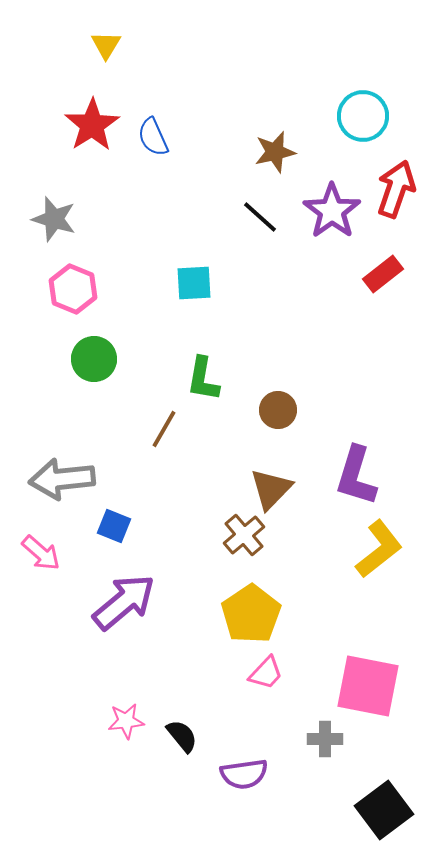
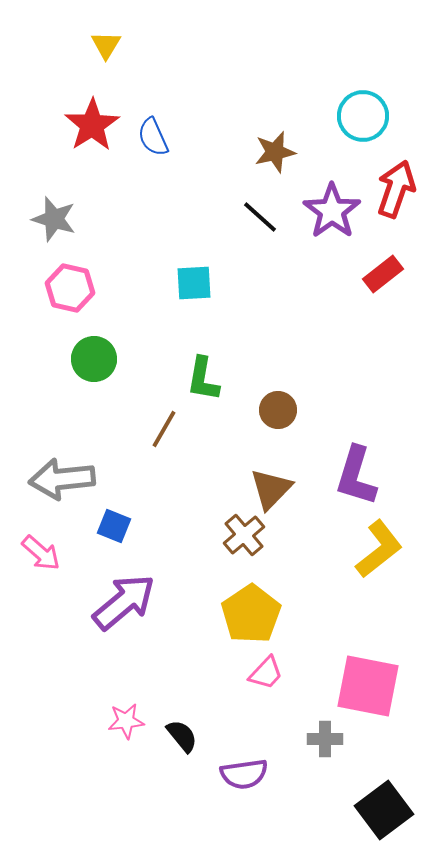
pink hexagon: moved 3 px left, 1 px up; rotated 9 degrees counterclockwise
